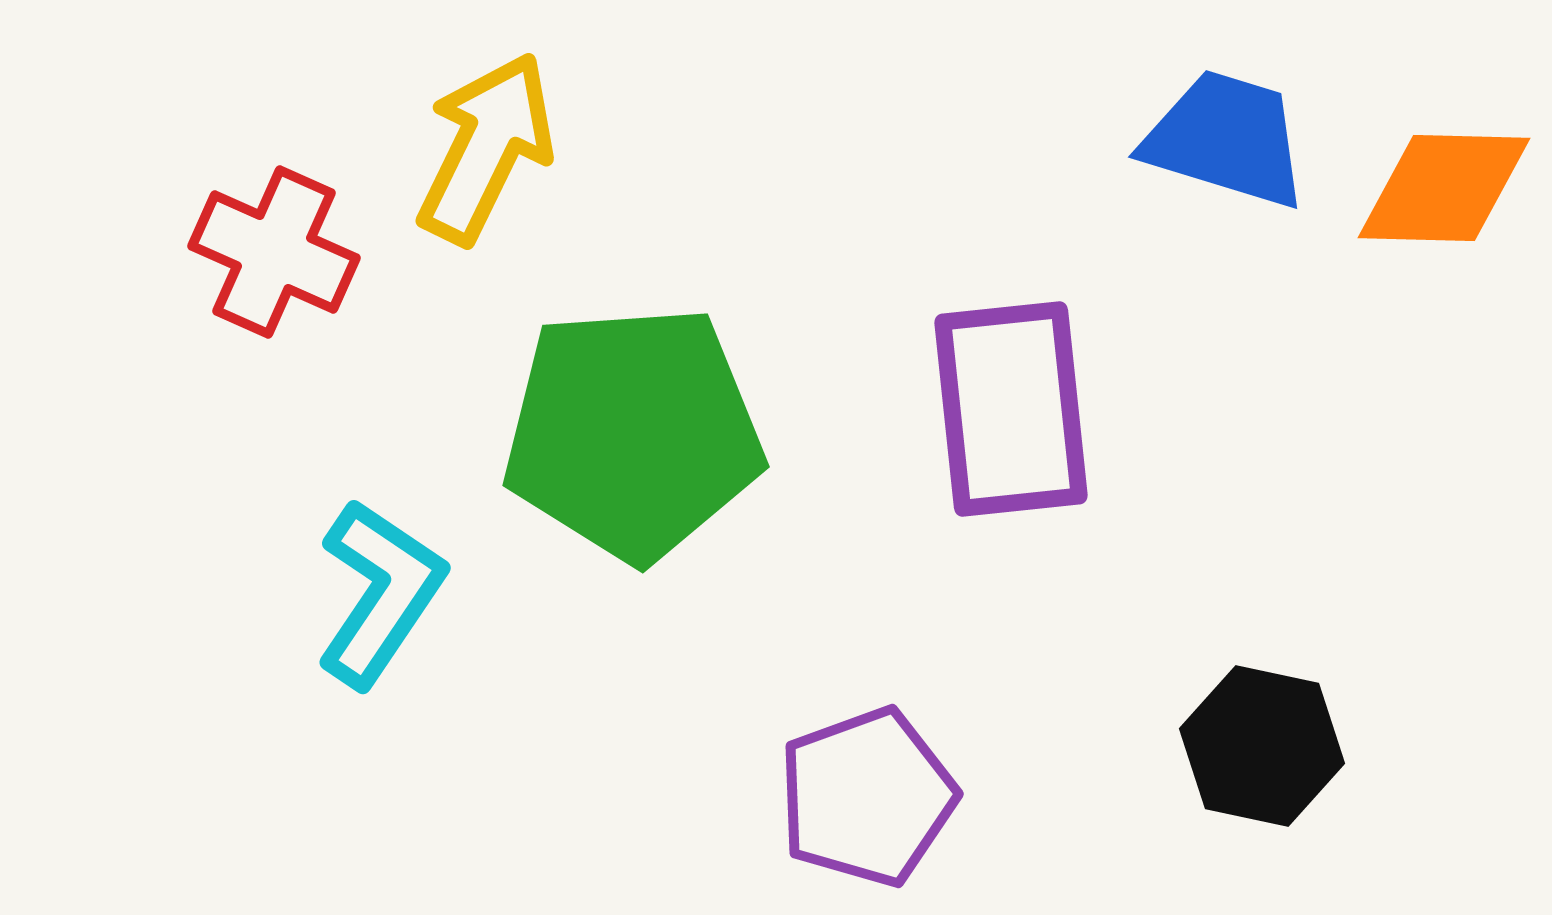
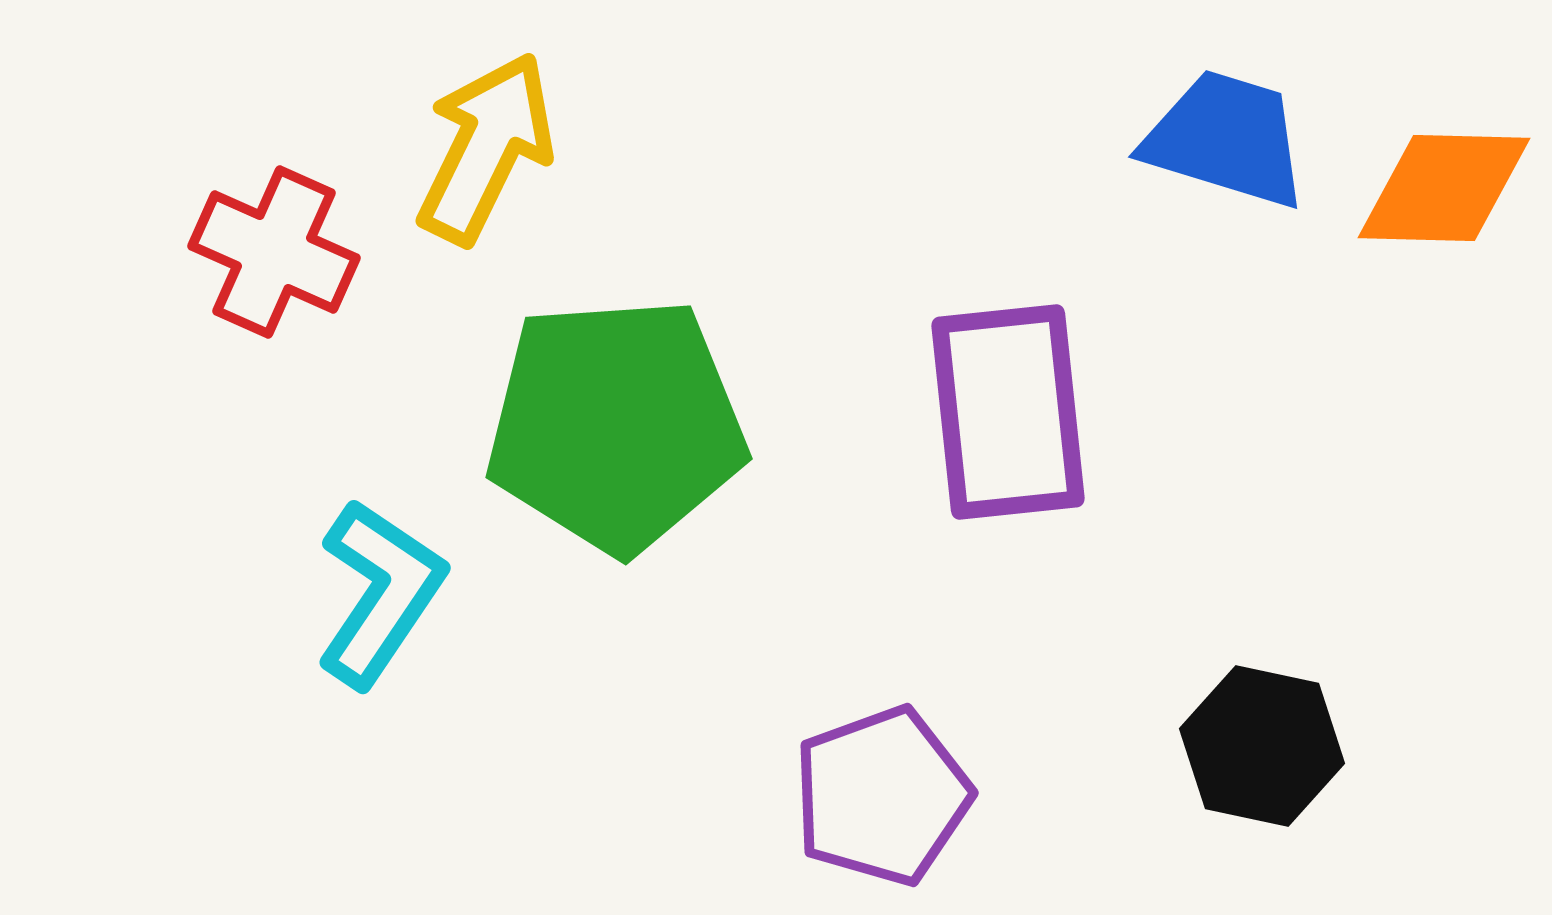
purple rectangle: moved 3 px left, 3 px down
green pentagon: moved 17 px left, 8 px up
purple pentagon: moved 15 px right, 1 px up
